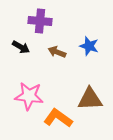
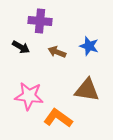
brown triangle: moved 3 px left, 9 px up; rotated 12 degrees clockwise
